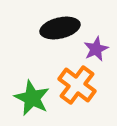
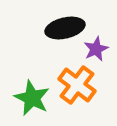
black ellipse: moved 5 px right
